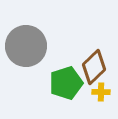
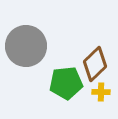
brown diamond: moved 1 px right, 3 px up
green pentagon: rotated 12 degrees clockwise
